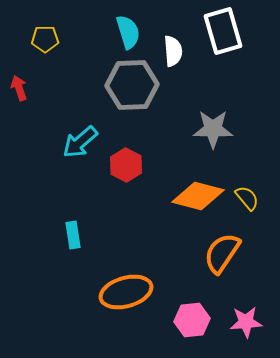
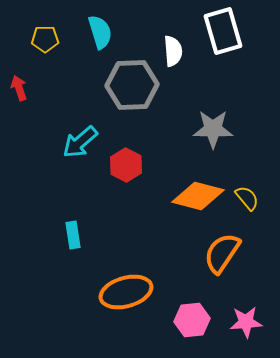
cyan semicircle: moved 28 px left
